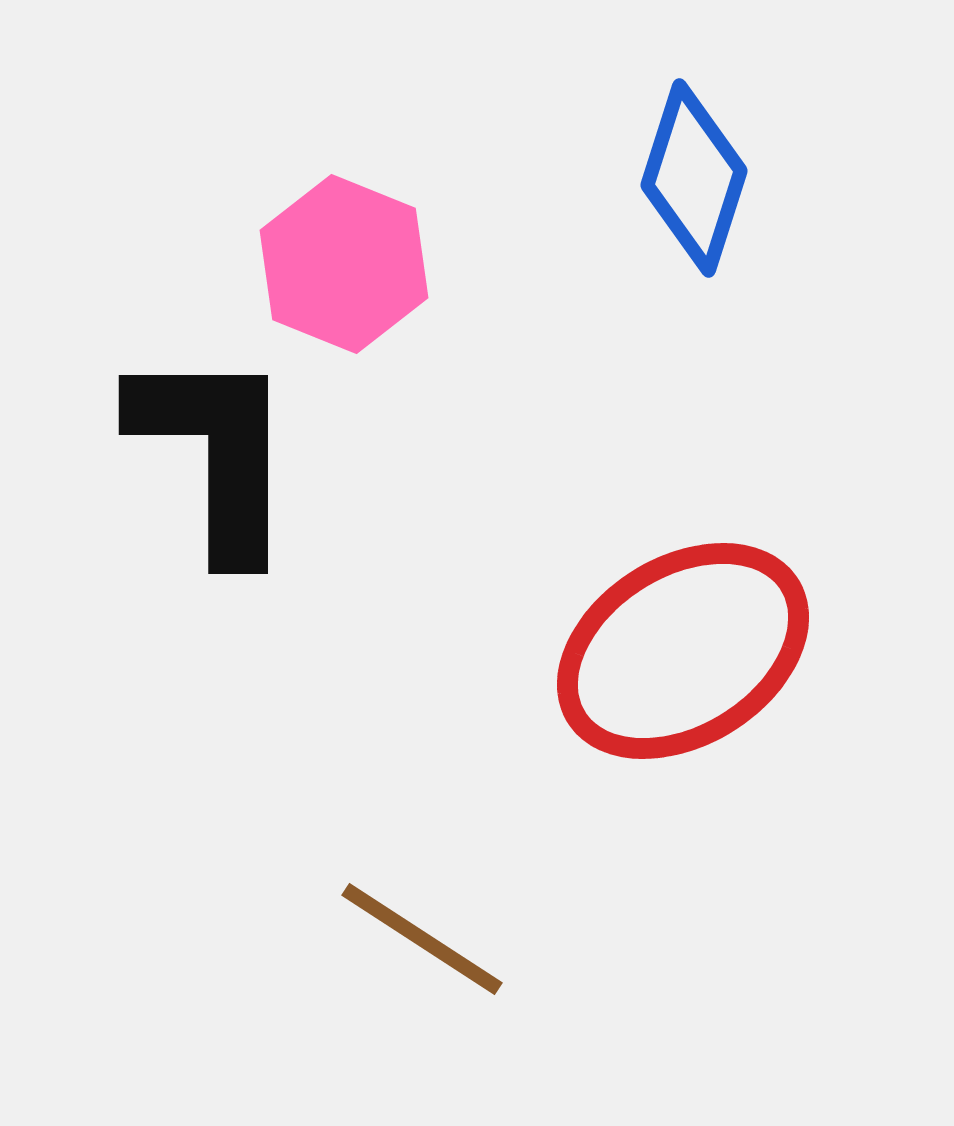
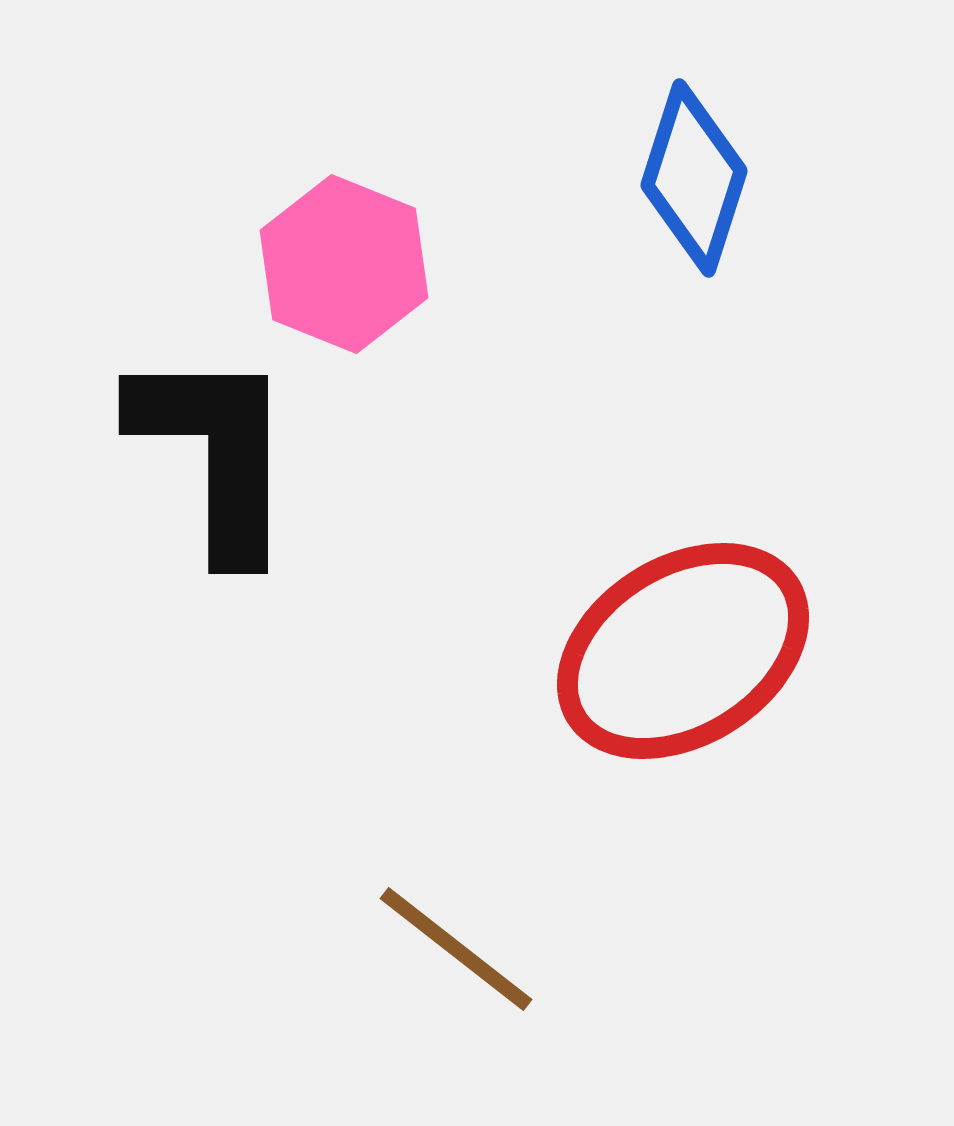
brown line: moved 34 px right, 10 px down; rotated 5 degrees clockwise
